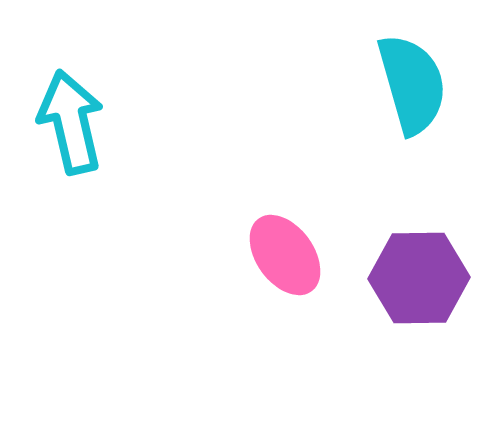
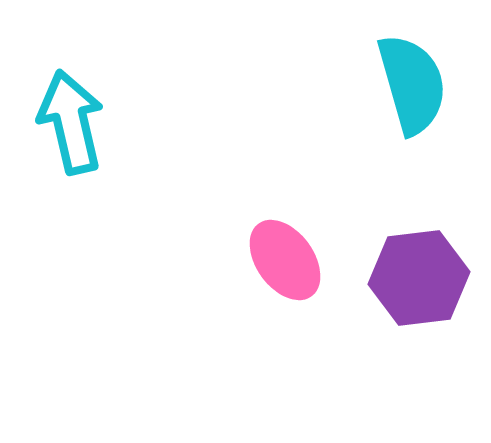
pink ellipse: moved 5 px down
purple hexagon: rotated 6 degrees counterclockwise
